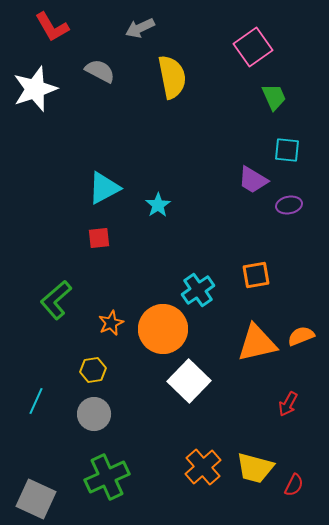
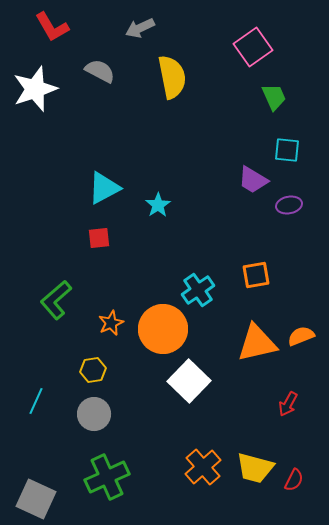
red semicircle: moved 5 px up
